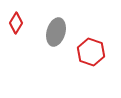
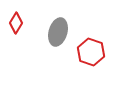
gray ellipse: moved 2 px right
